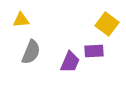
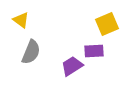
yellow triangle: rotated 42 degrees clockwise
yellow square: rotated 30 degrees clockwise
purple trapezoid: moved 2 px right, 4 px down; rotated 145 degrees counterclockwise
